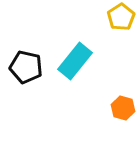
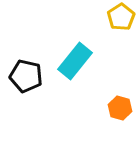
black pentagon: moved 9 px down
orange hexagon: moved 3 px left
